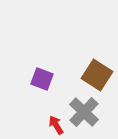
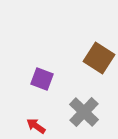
brown square: moved 2 px right, 17 px up
red arrow: moved 20 px left, 1 px down; rotated 24 degrees counterclockwise
